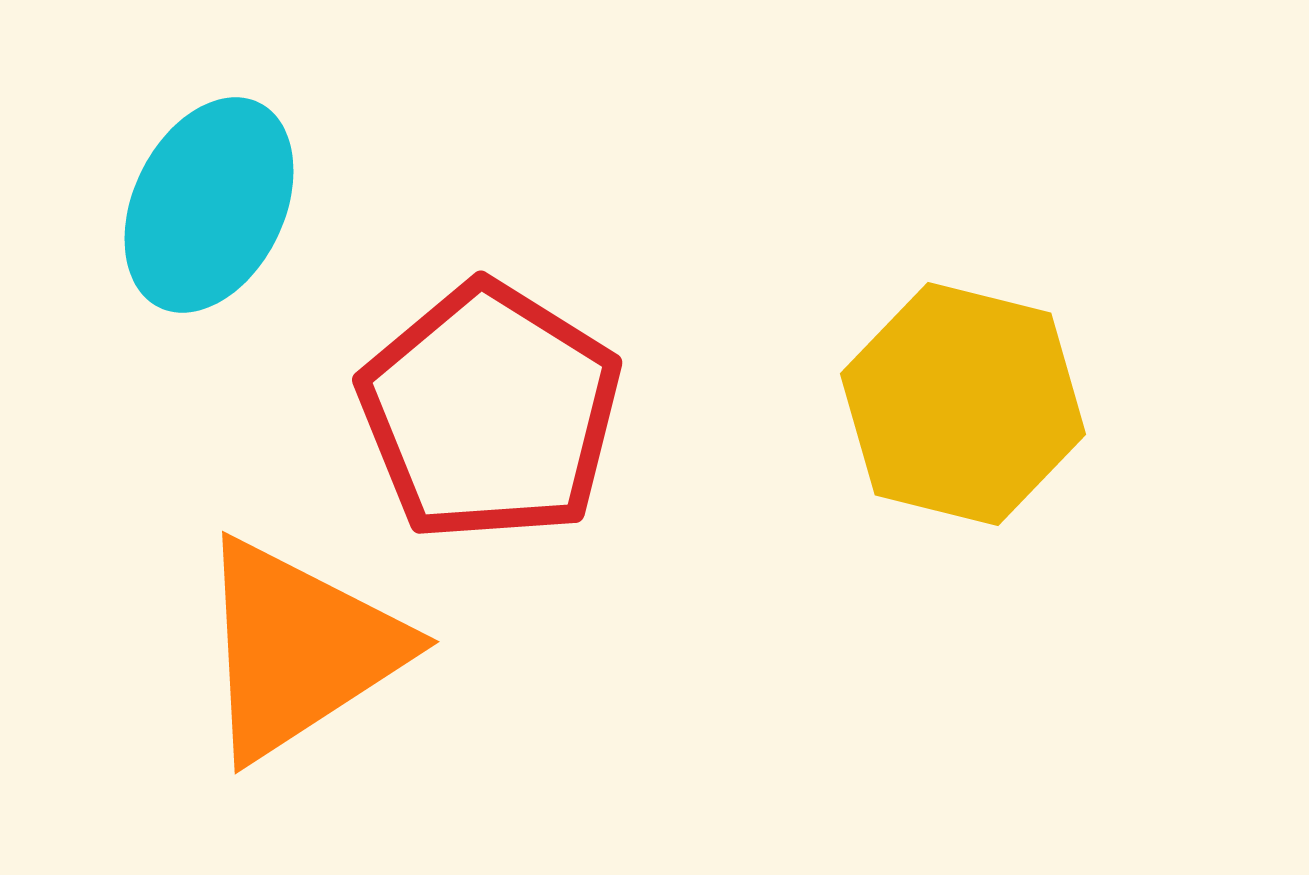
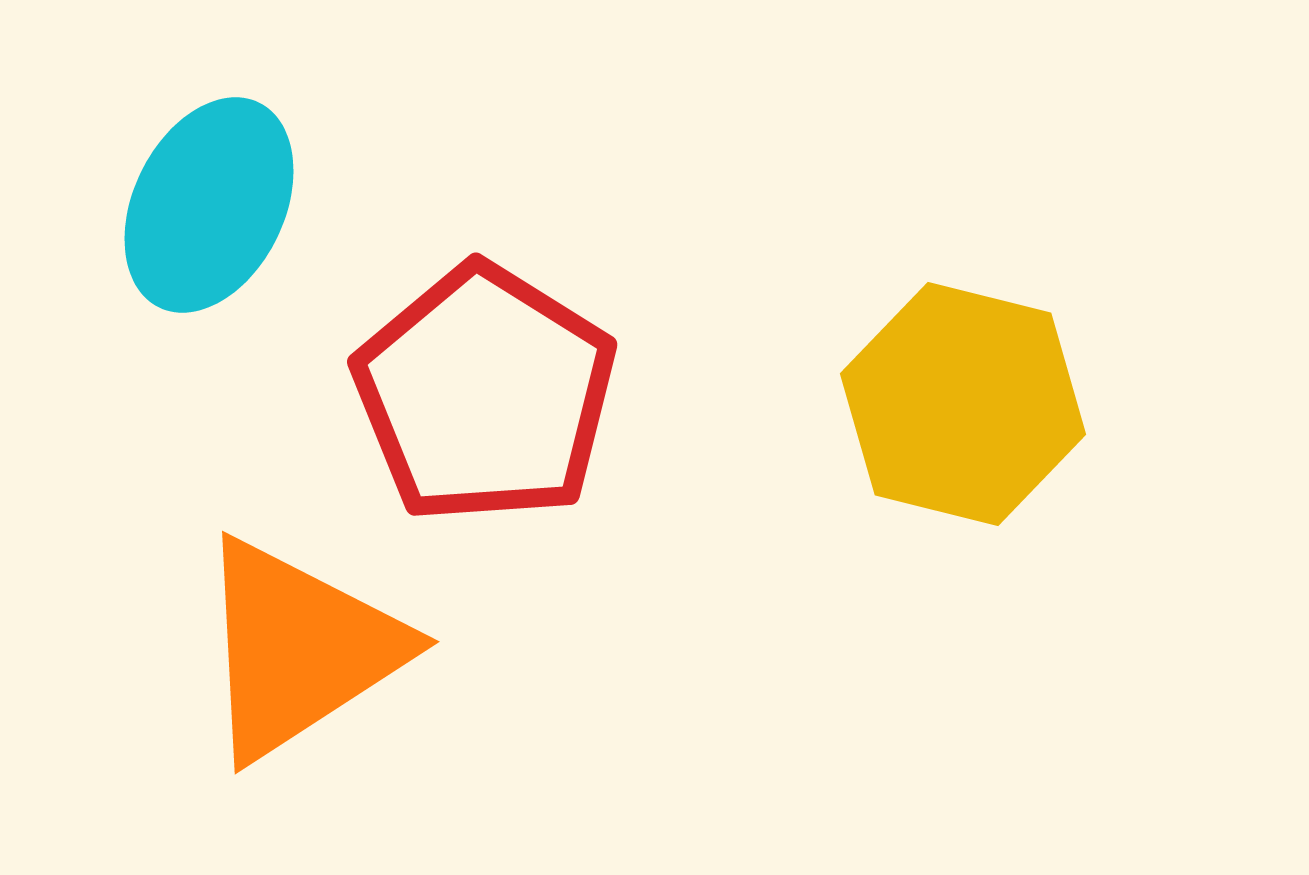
red pentagon: moved 5 px left, 18 px up
